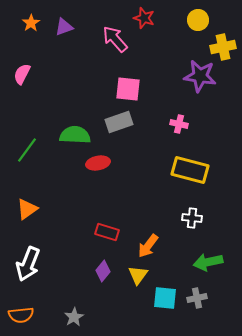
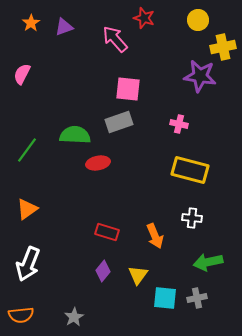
orange arrow: moved 7 px right, 10 px up; rotated 60 degrees counterclockwise
